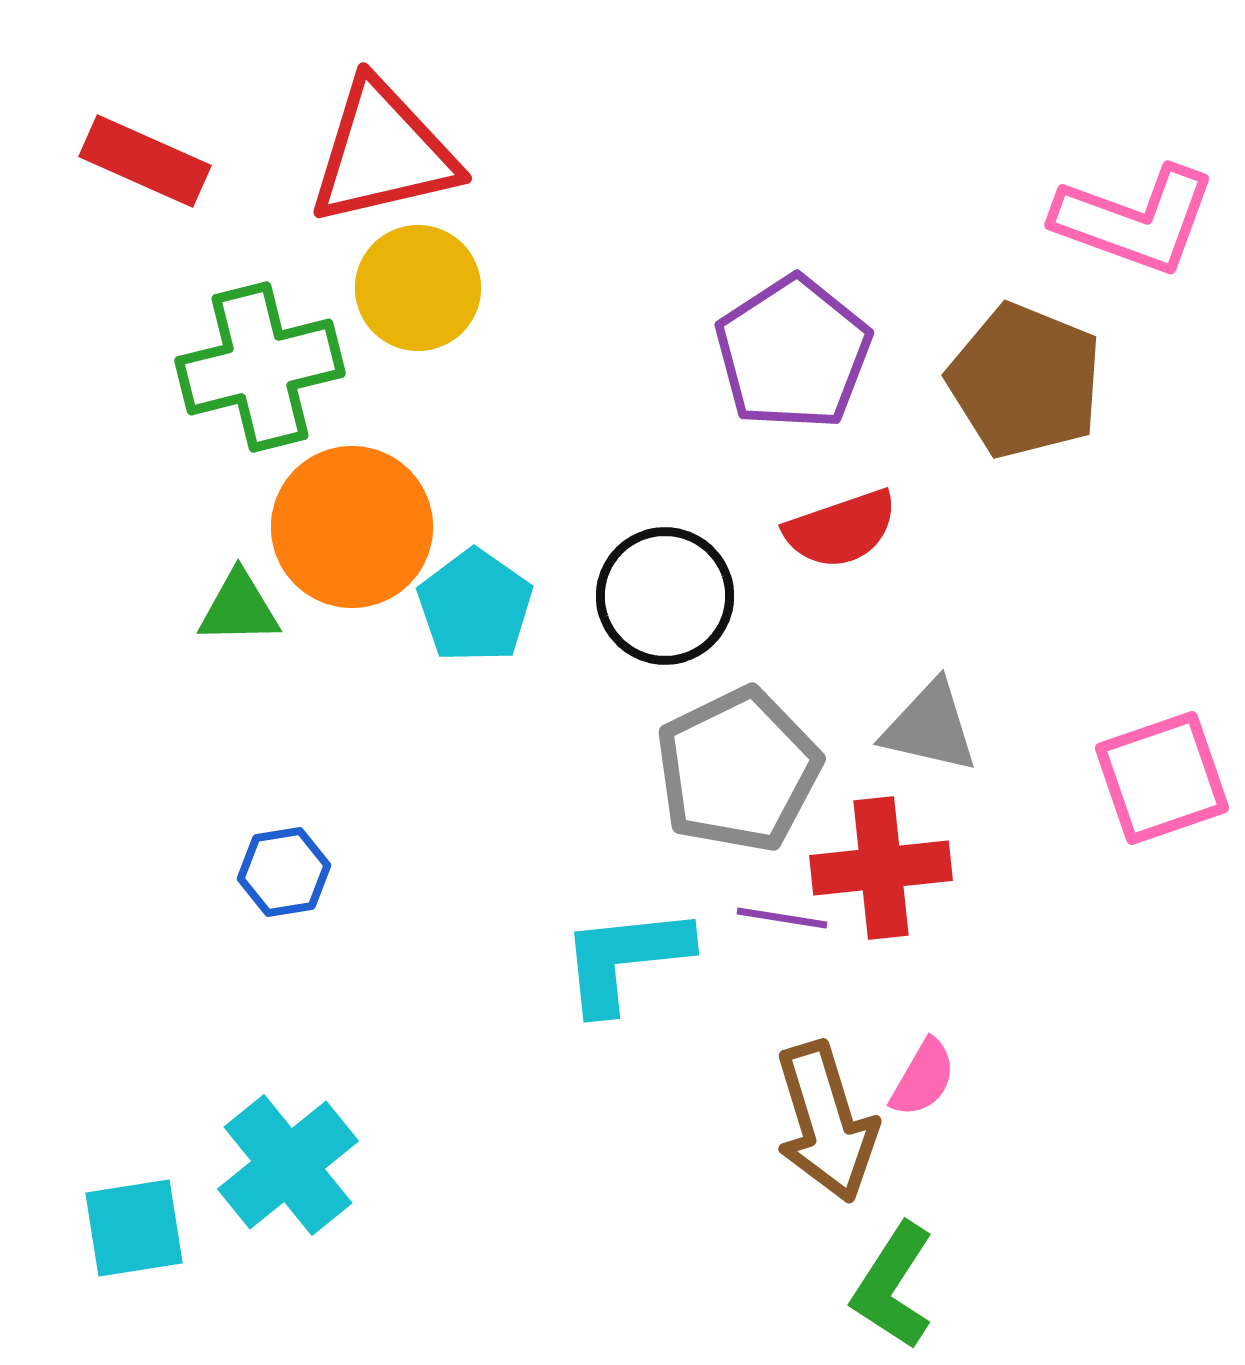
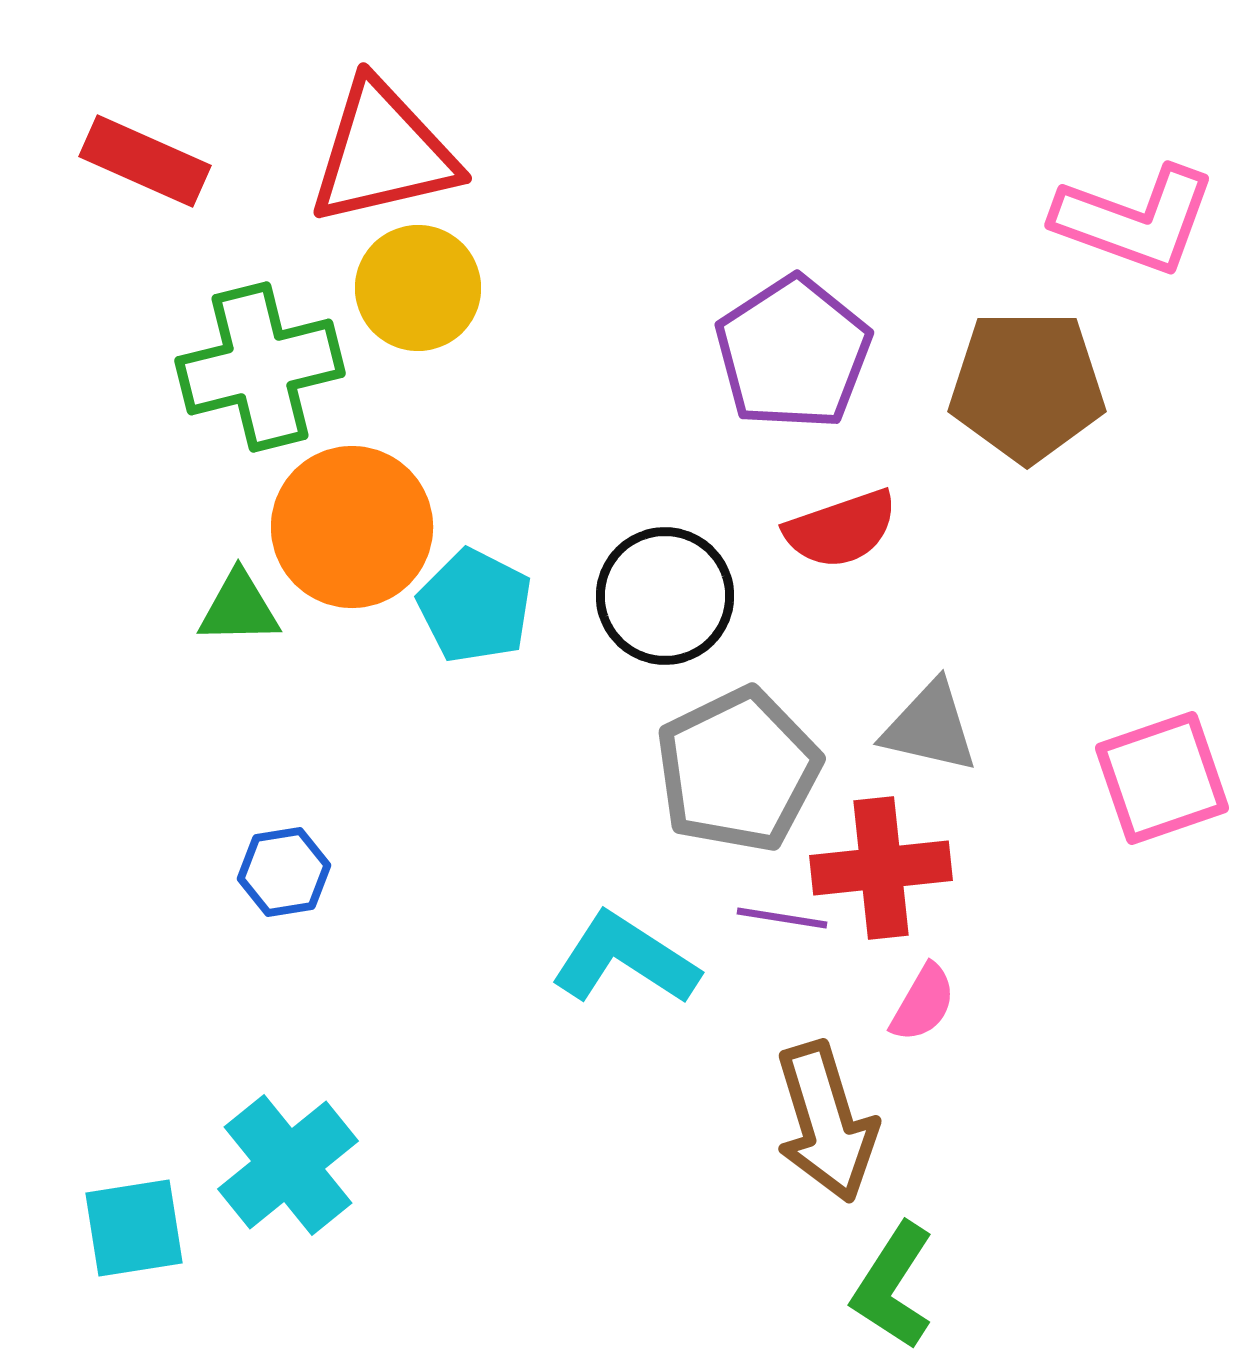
brown pentagon: moved 2 px right, 5 px down; rotated 22 degrees counterclockwise
cyan pentagon: rotated 8 degrees counterclockwise
cyan L-shape: rotated 39 degrees clockwise
pink semicircle: moved 75 px up
